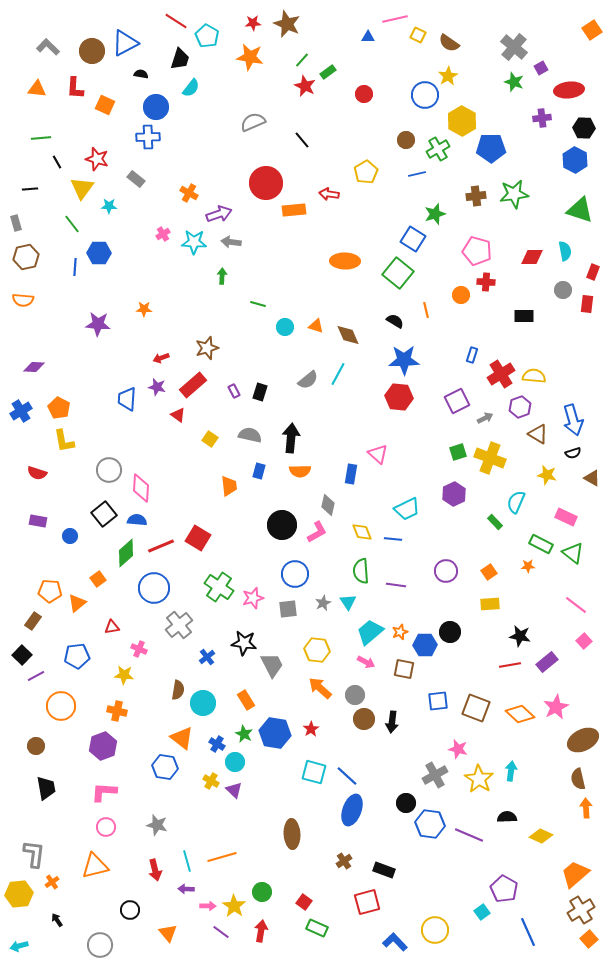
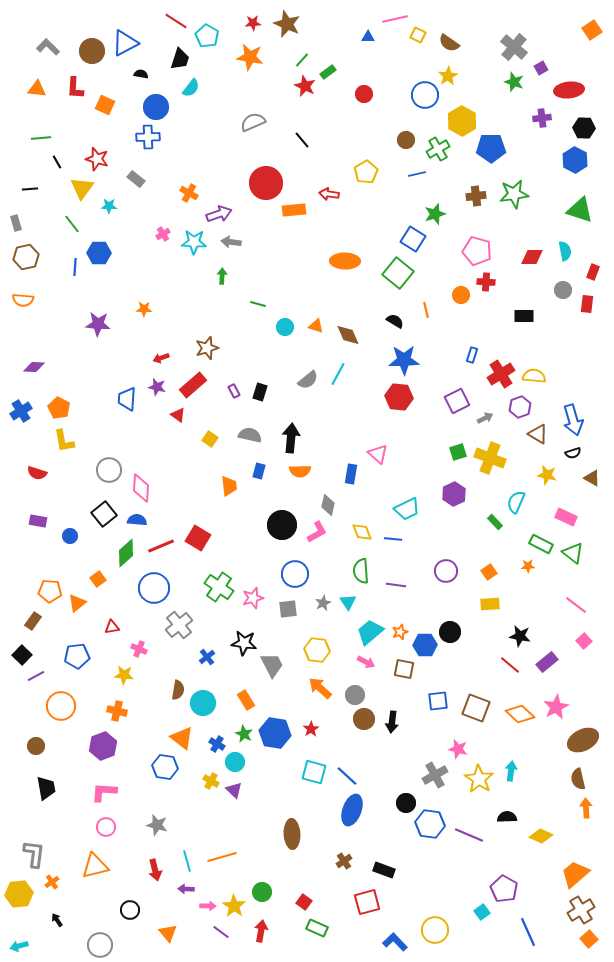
red line at (510, 665): rotated 50 degrees clockwise
